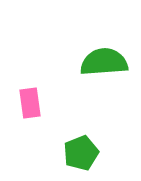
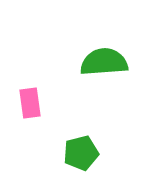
green pentagon: rotated 8 degrees clockwise
